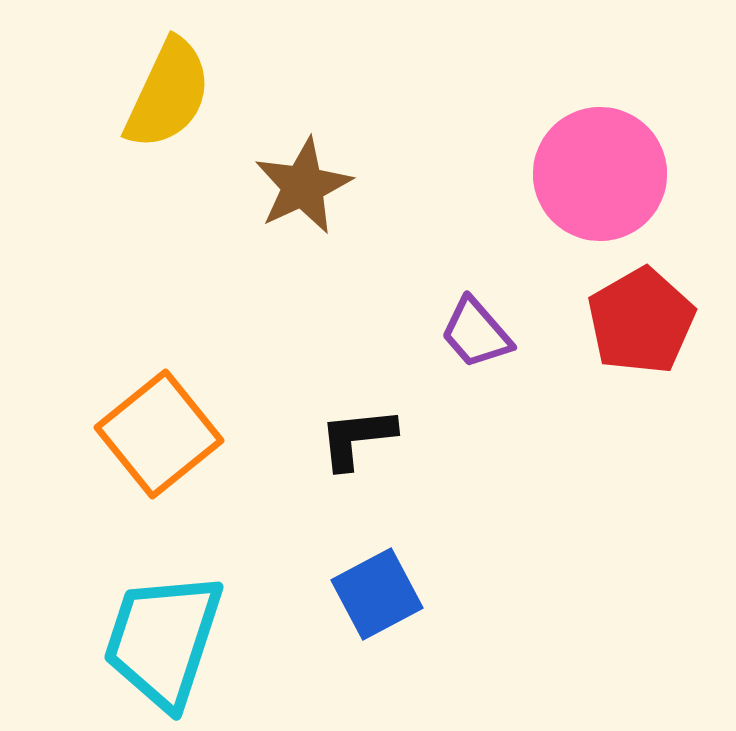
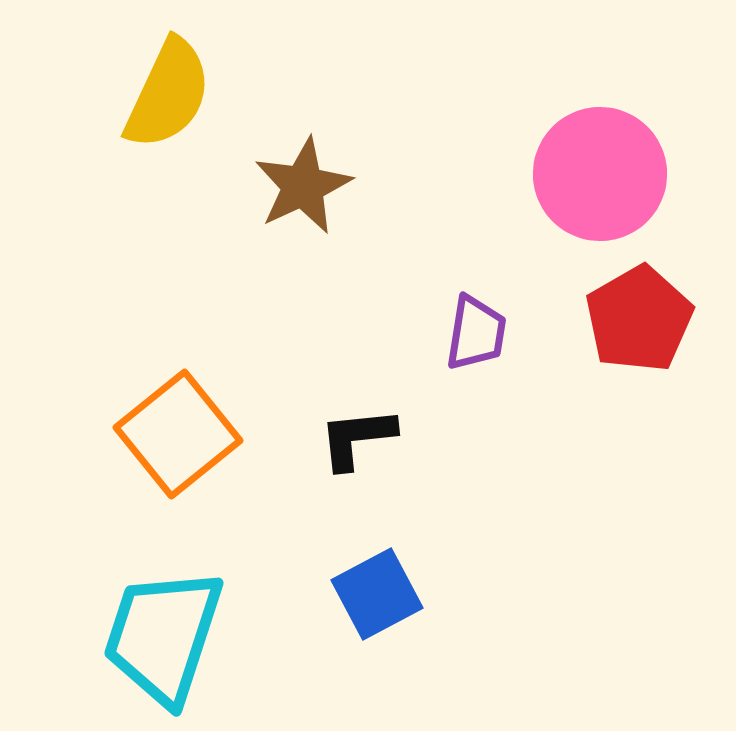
red pentagon: moved 2 px left, 2 px up
purple trapezoid: rotated 130 degrees counterclockwise
orange square: moved 19 px right
cyan trapezoid: moved 4 px up
